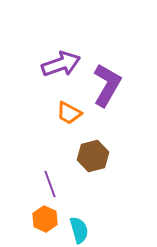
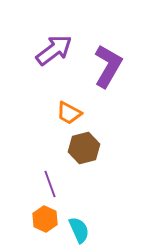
purple arrow: moved 7 px left, 14 px up; rotated 18 degrees counterclockwise
purple L-shape: moved 1 px right, 19 px up
brown hexagon: moved 9 px left, 8 px up
cyan semicircle: rotated 8 degrees counterclockwise
